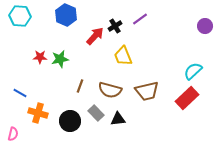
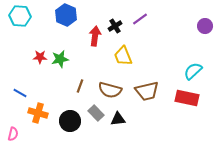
red arrow: rotated 36 degrees counterclockwise
red rectangle: rotated 55 degrees clockwise
